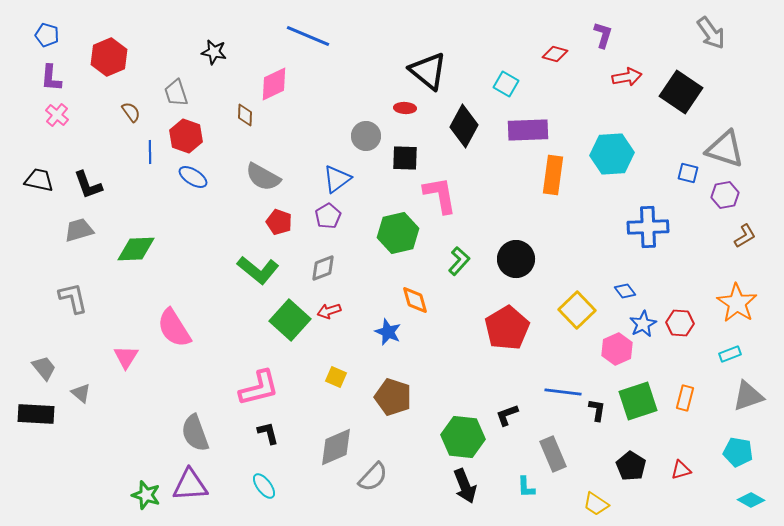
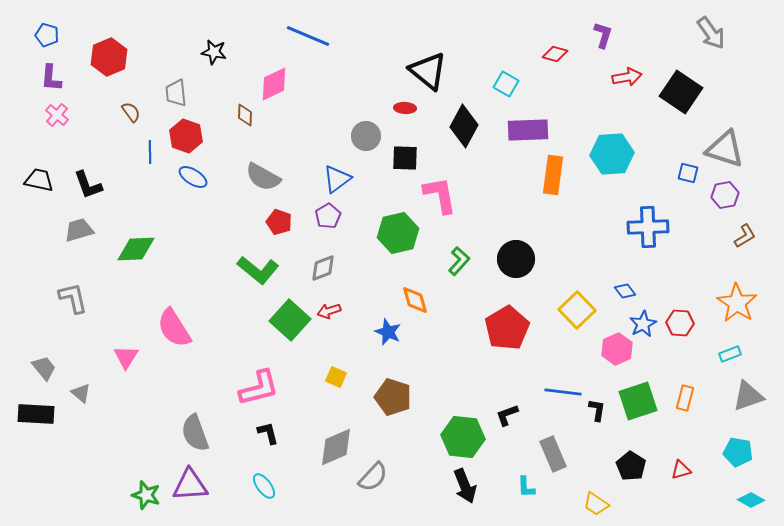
gray trapezoid at (176, 93): rotated 12 degrees clockwise
